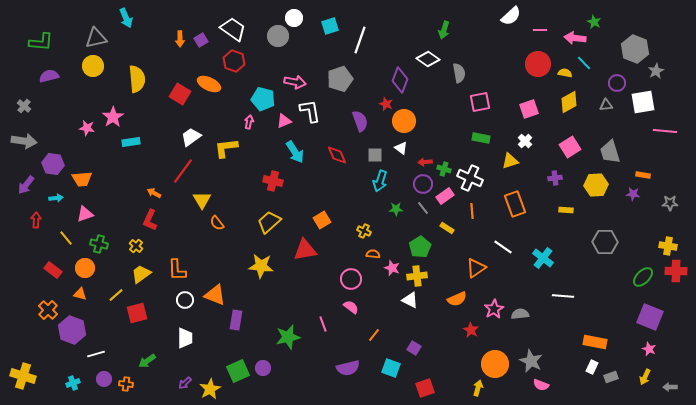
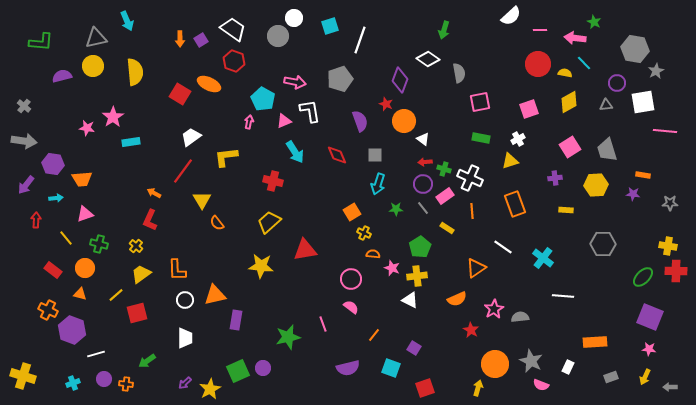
cyan arrow at (126, 18): moved 1 px right, 3 px down
gray hexagon at (635, 49): rotated 12 degrees counterclockwise
purple semicircle at (49, 76): moved 13 px right
yellow semicircle at (137, 79): moved 2 px left, 7 px up
cyan pentagon at (263, 99): rotated 15 degrees clockwise
white cross at (525, 141): moved 7 px left, 2 px up; rotated 16 degrees clockwise
yellow L-shape at (226, 148): moved 9 px down
white triangle at (401, 148): moved 22 px right, 9 px up
gray trapezoid at (610, 152): moved 3 px left, 2 px up
cyan arrow at (380, 181): moved 2 px left, 3 px down
orange square at (322, 220): moved 30 px right, 8 px up
yellow cross at (364, 231): moved 2 px down
gray hexagon at (605, 242): moved 2 px left, 2 px down
orange triangle at (215, 295): rotated 35 degrees counterclockwise
orange cross at (48, 310): rotated 18 degrees counterclockwise
gray semicircle at (520, 314): moved 3 px down
orange rectangle at (595, 342): rotated 15 degrees counterclockwise
pink star at (649, 349): rotated 16 degrees counterclockwise
white rectangle at (592, 367): moved 24 px left
